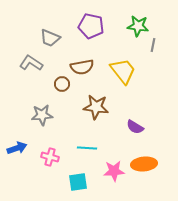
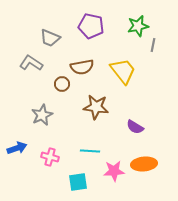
green star: rotated 20 degrees counterclockwise
gray star: rotated 20 degrees counterclockwise
cyan line: moved 3 px right, 3 px down
